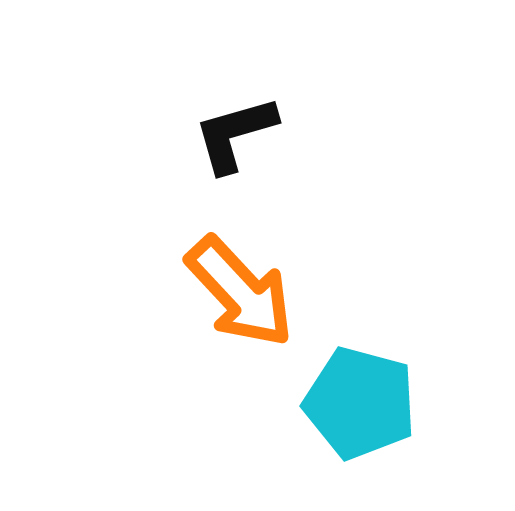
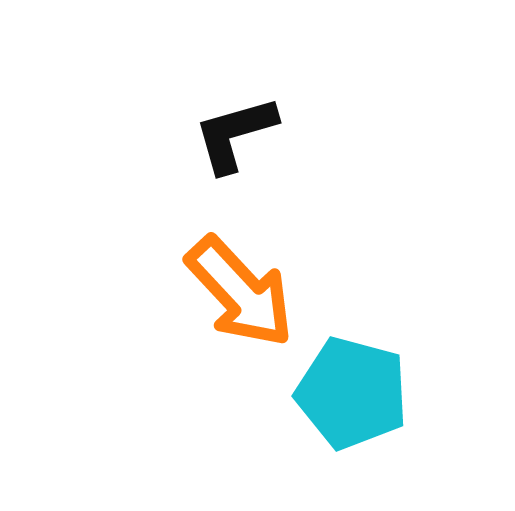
cyan pentagon: moved 8 px left, 10 px up
